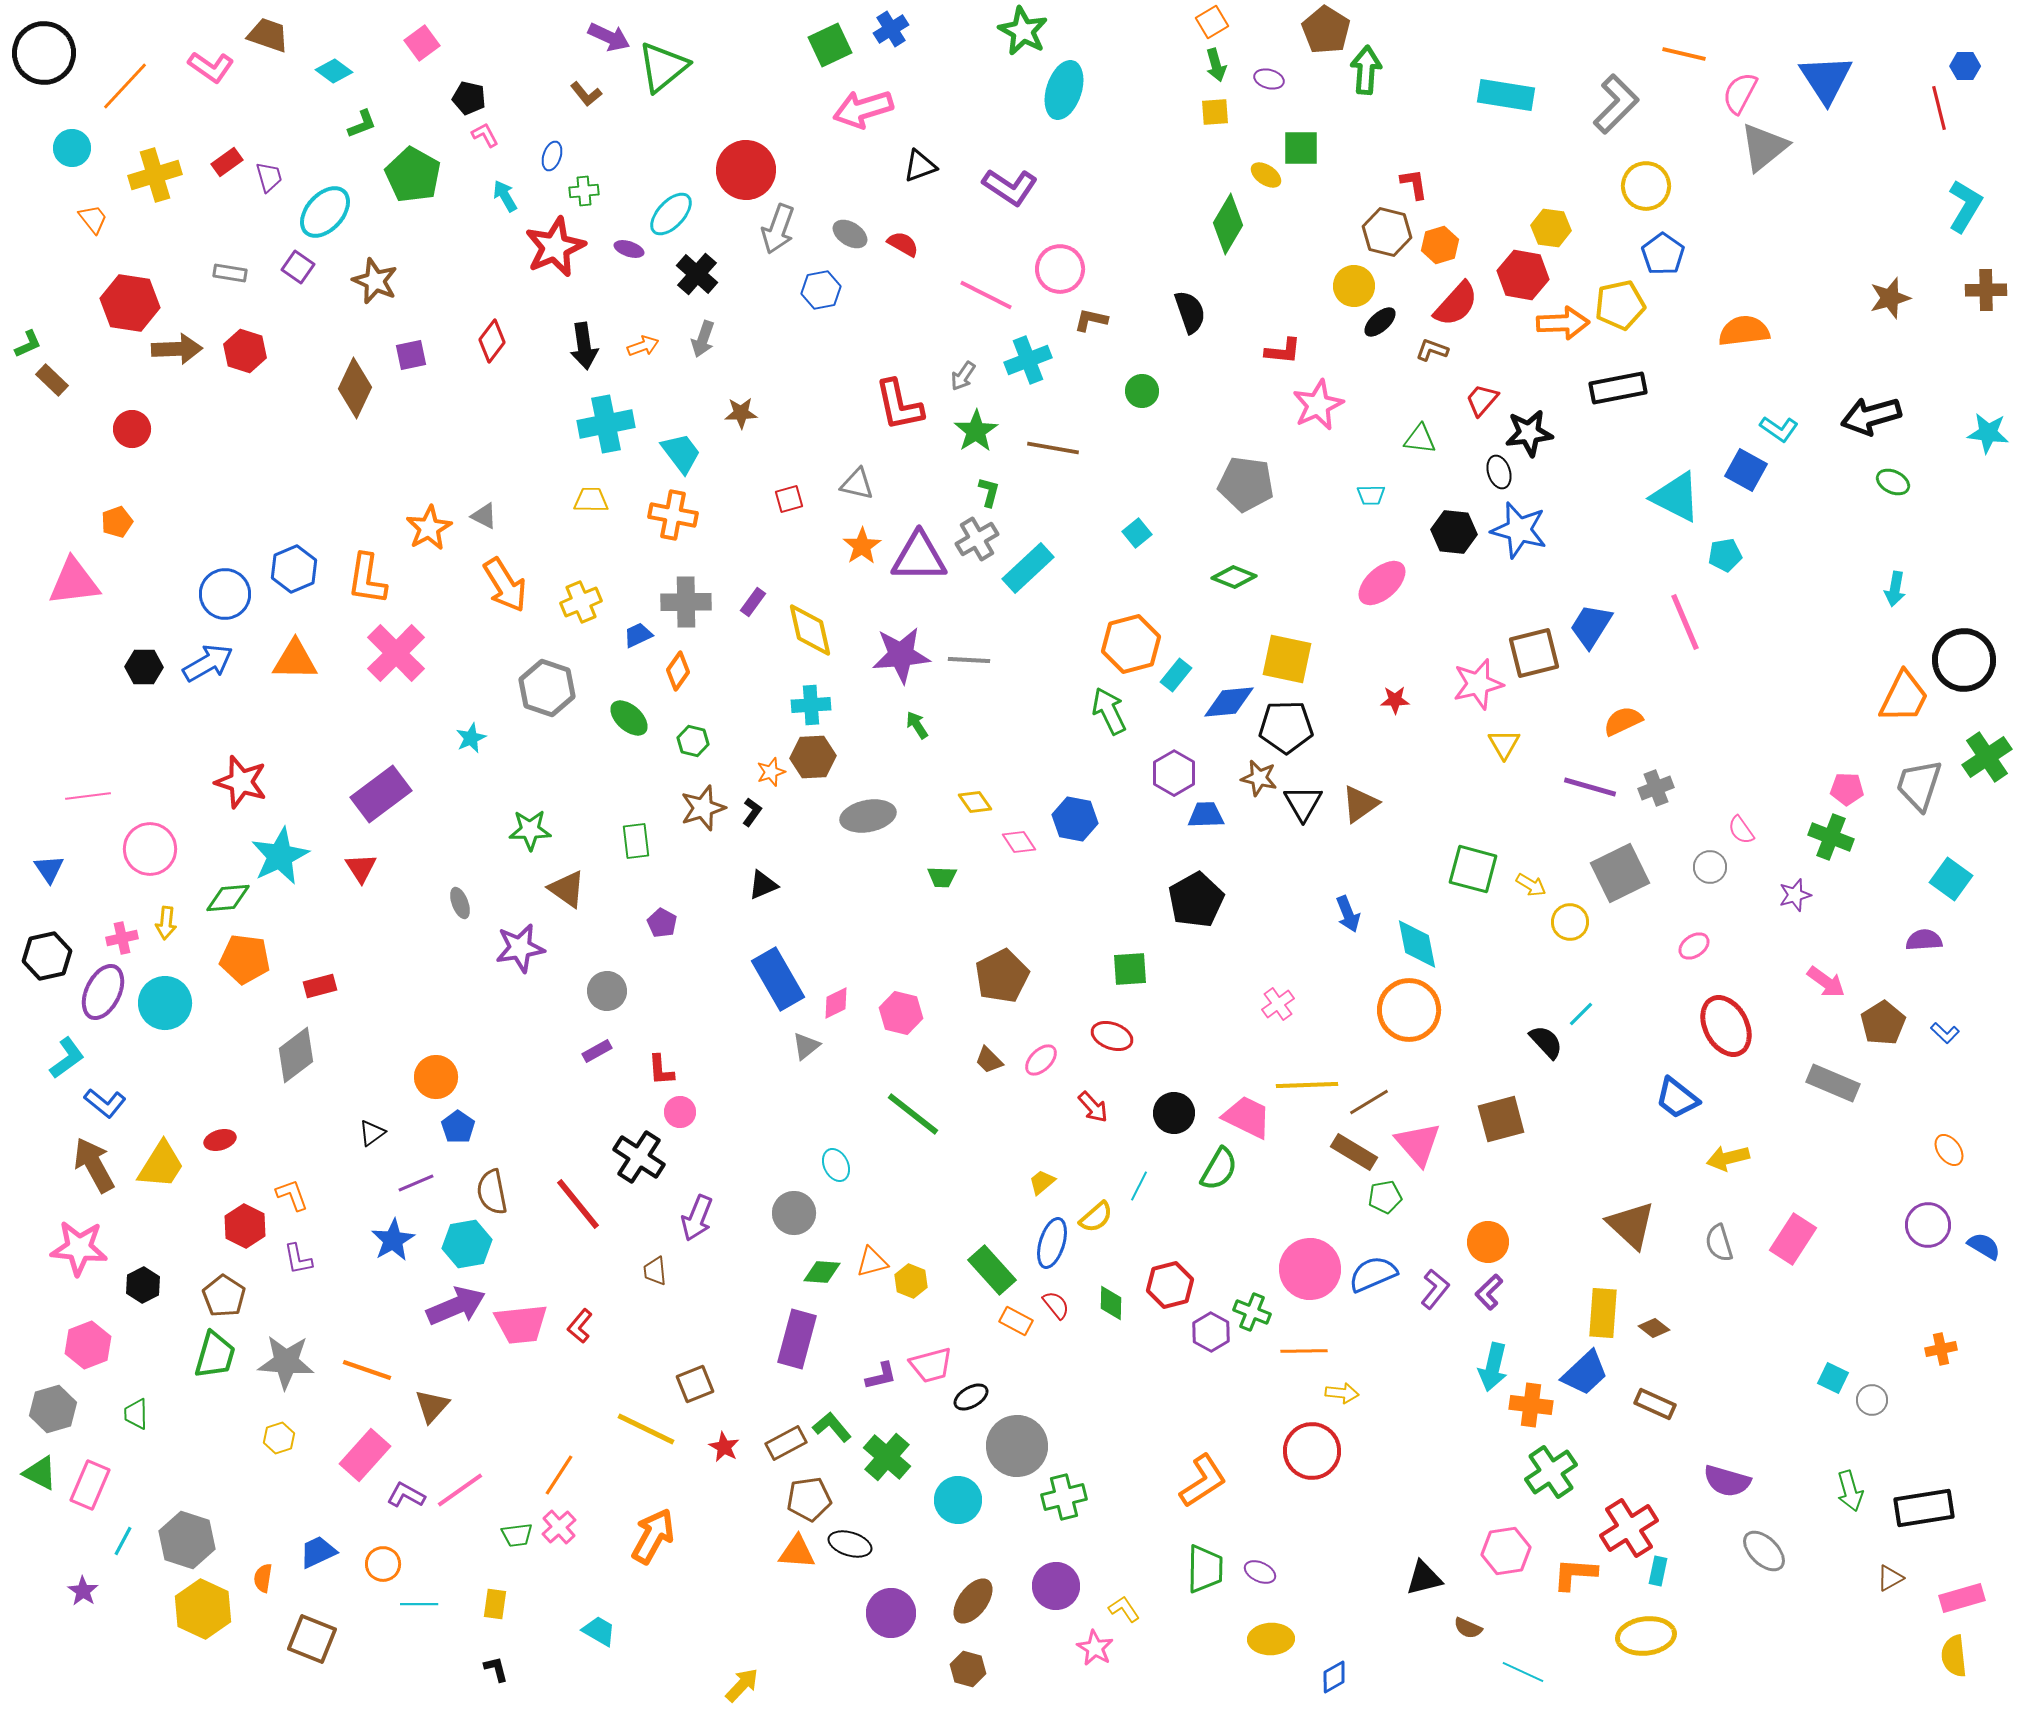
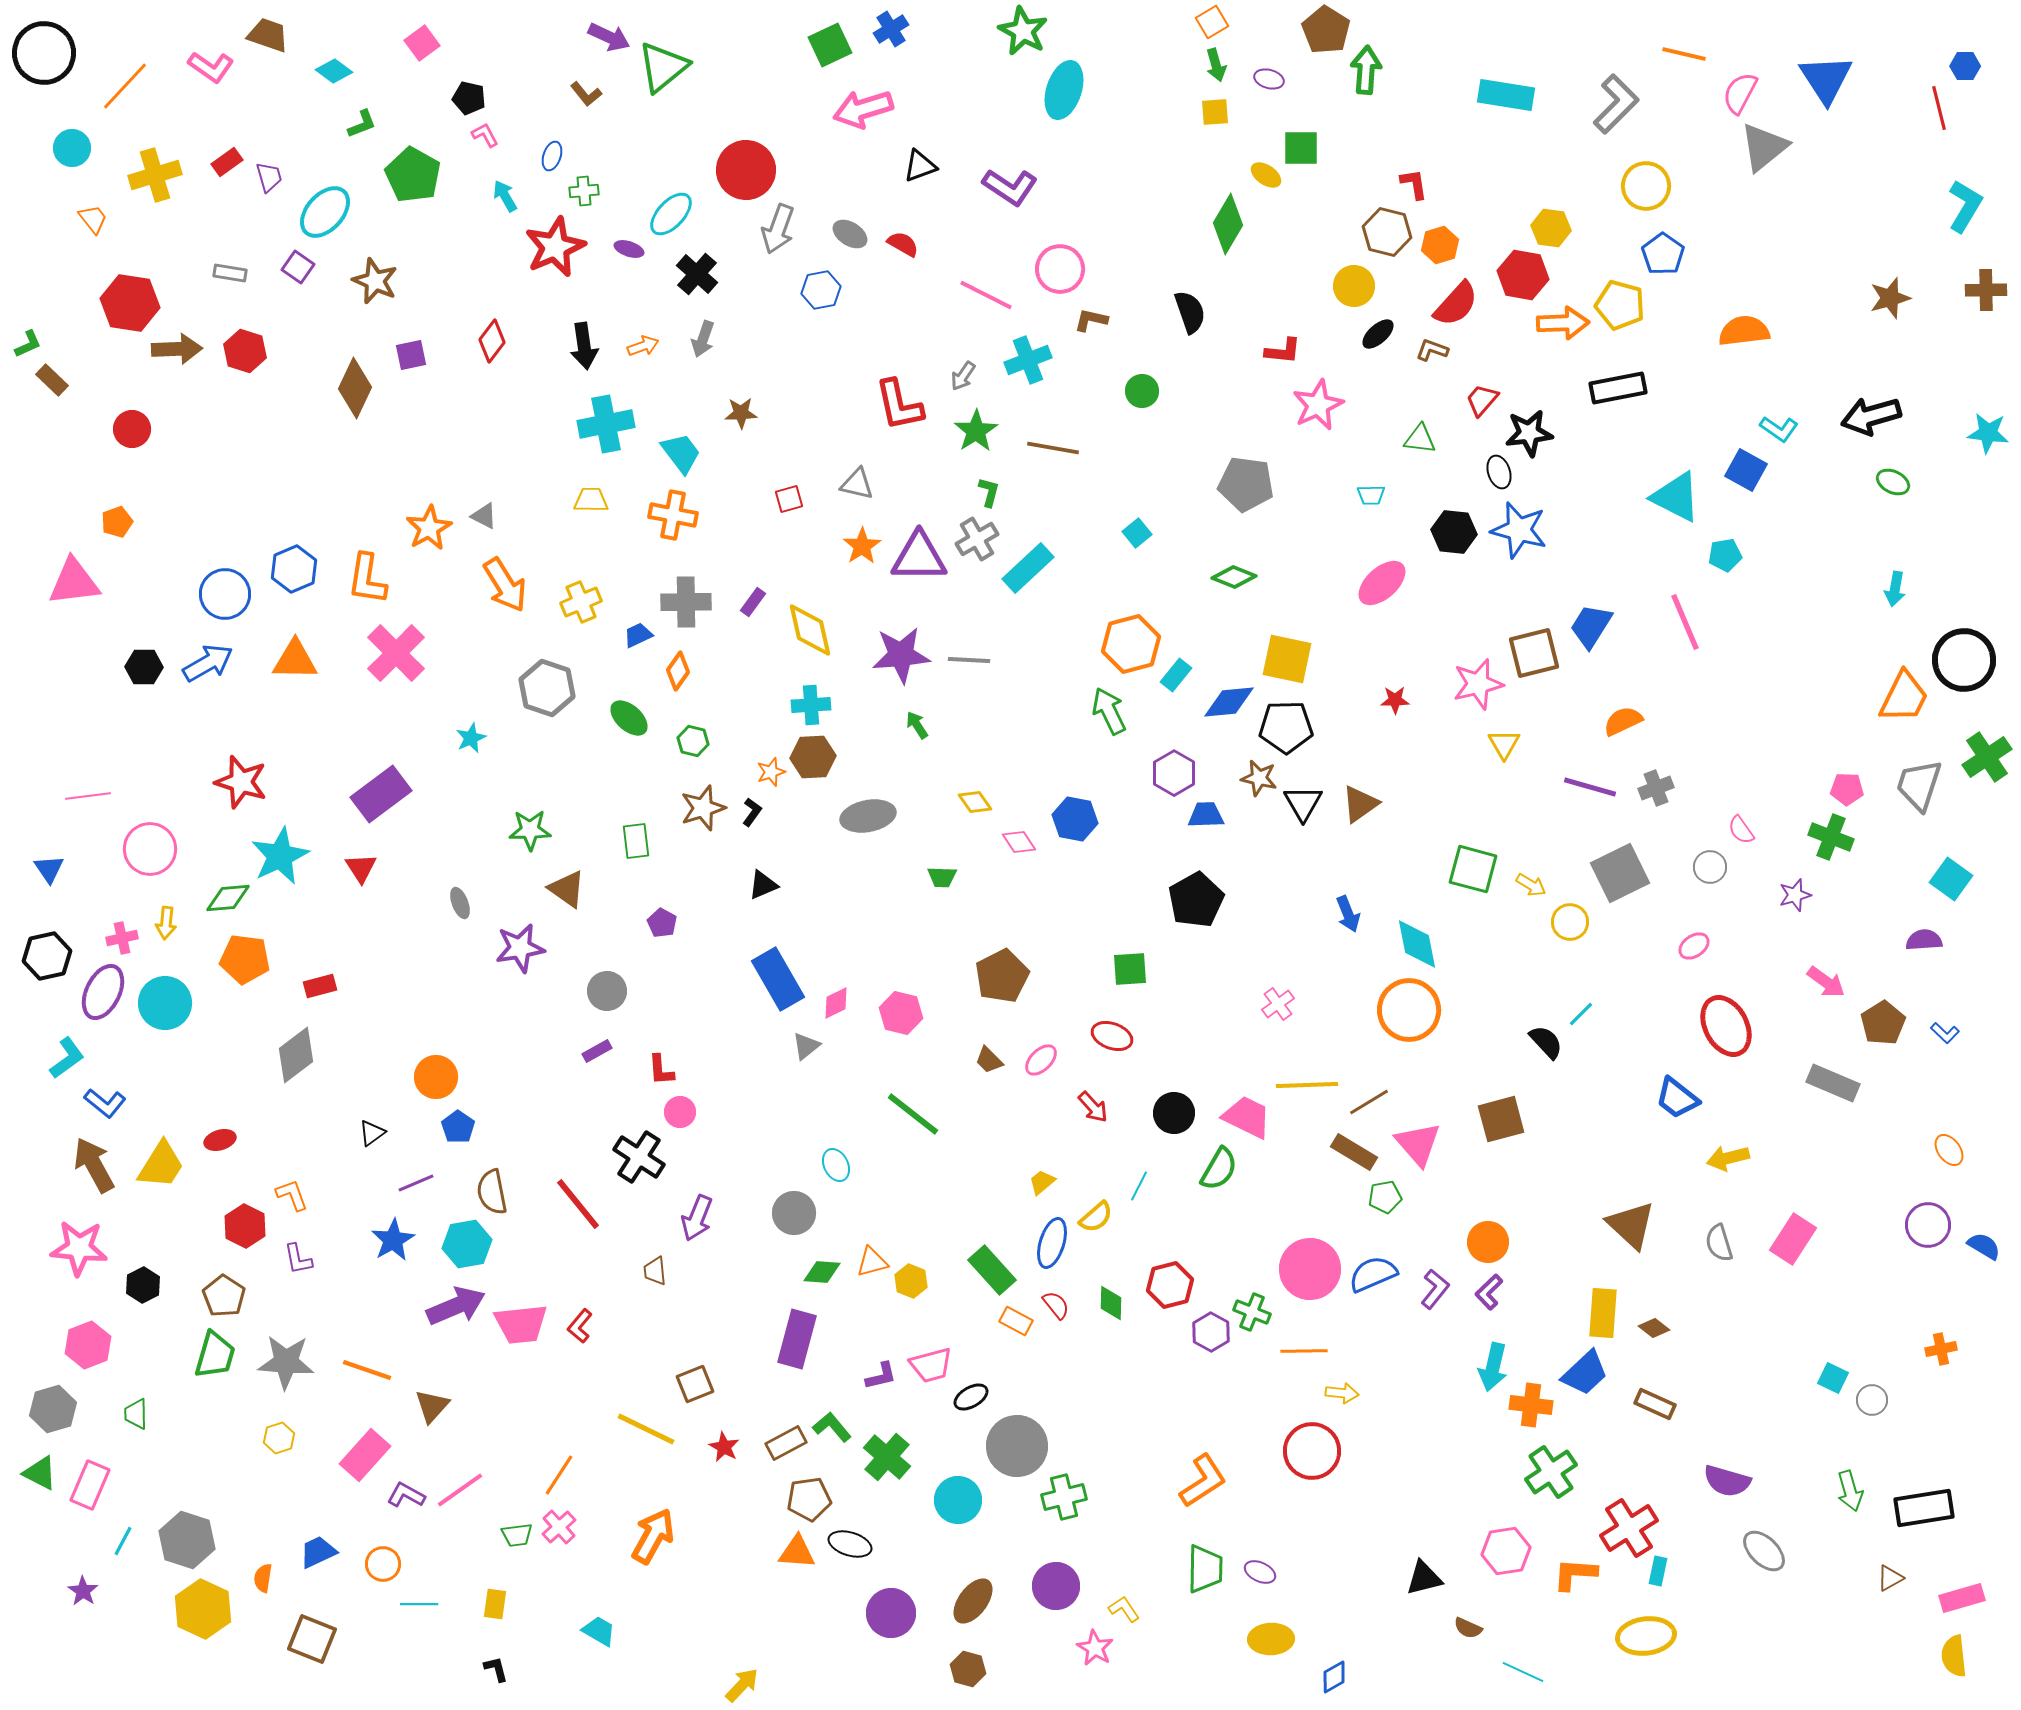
yellow pentagon at (1620, 305): rotated 27 degrees clockwise
black ellipse at (1380, 322): moved 2 px left, 12 px down
